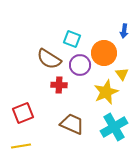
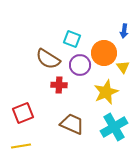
brown semicircle: moved 1 px left
yellow triangle: moved 1 px right, 7 px up
